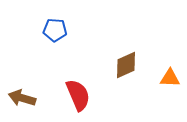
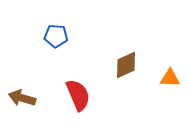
blue pentagon: moved 1 px right, 6 px down
